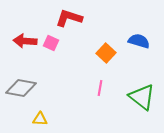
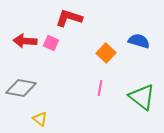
yellow triangle: rotated 35 degrees clockwise
